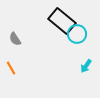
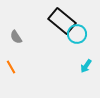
gray semicircle: moved 1 px right, 2 px up
orange line: moved 1 px up
